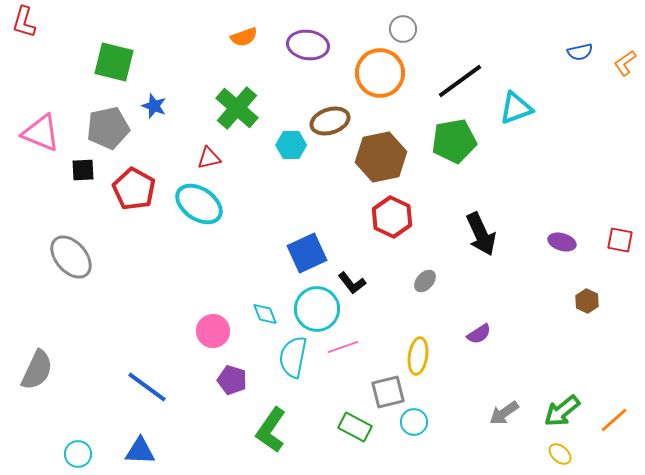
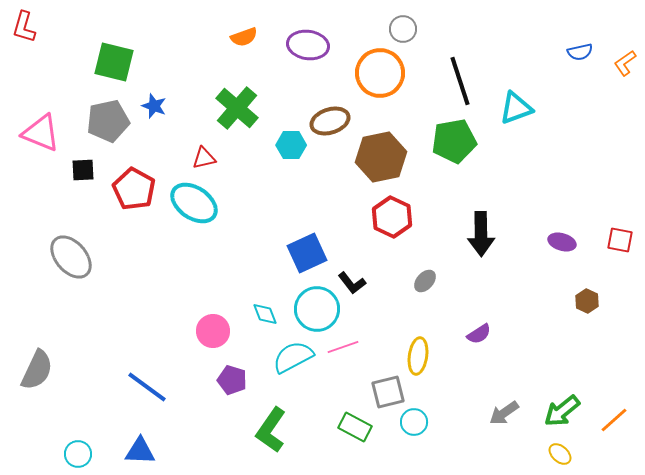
red L-shape at (24, 22): moved 5 px down
black line at (460, 81): rotated 72 degrees counterclockwise
gray pentagon at (108, 128): moved 7 px up
red triangle at (209, 158): moved 5 px left
cyan ellipse at (199, 204): moved 5 px left, 1 px up
black arrow at (481, 234): rotated 24 degrees clockwise
cyan semicircle at (293, 357): rotated 51 degrees clockwise
